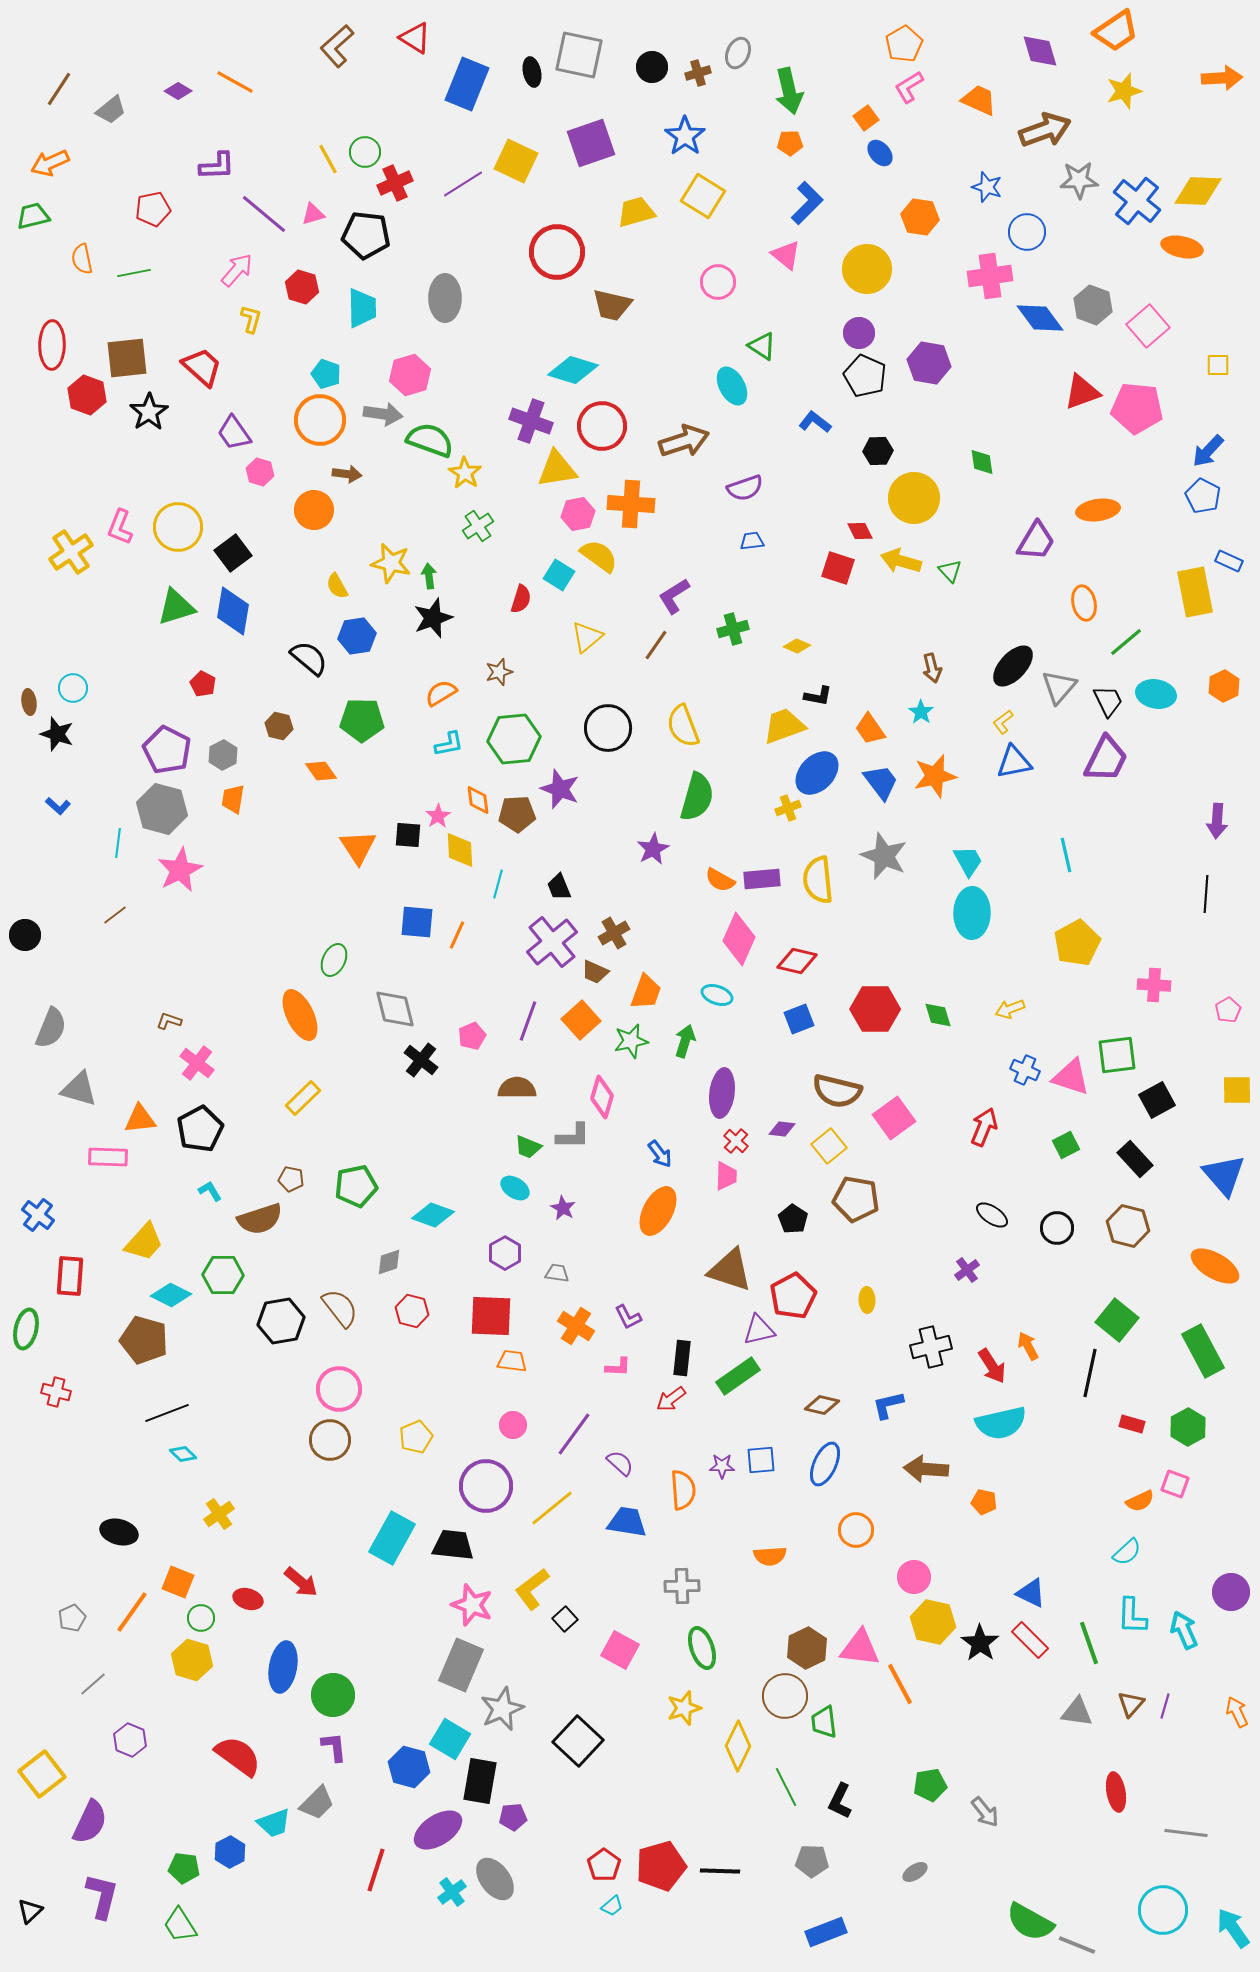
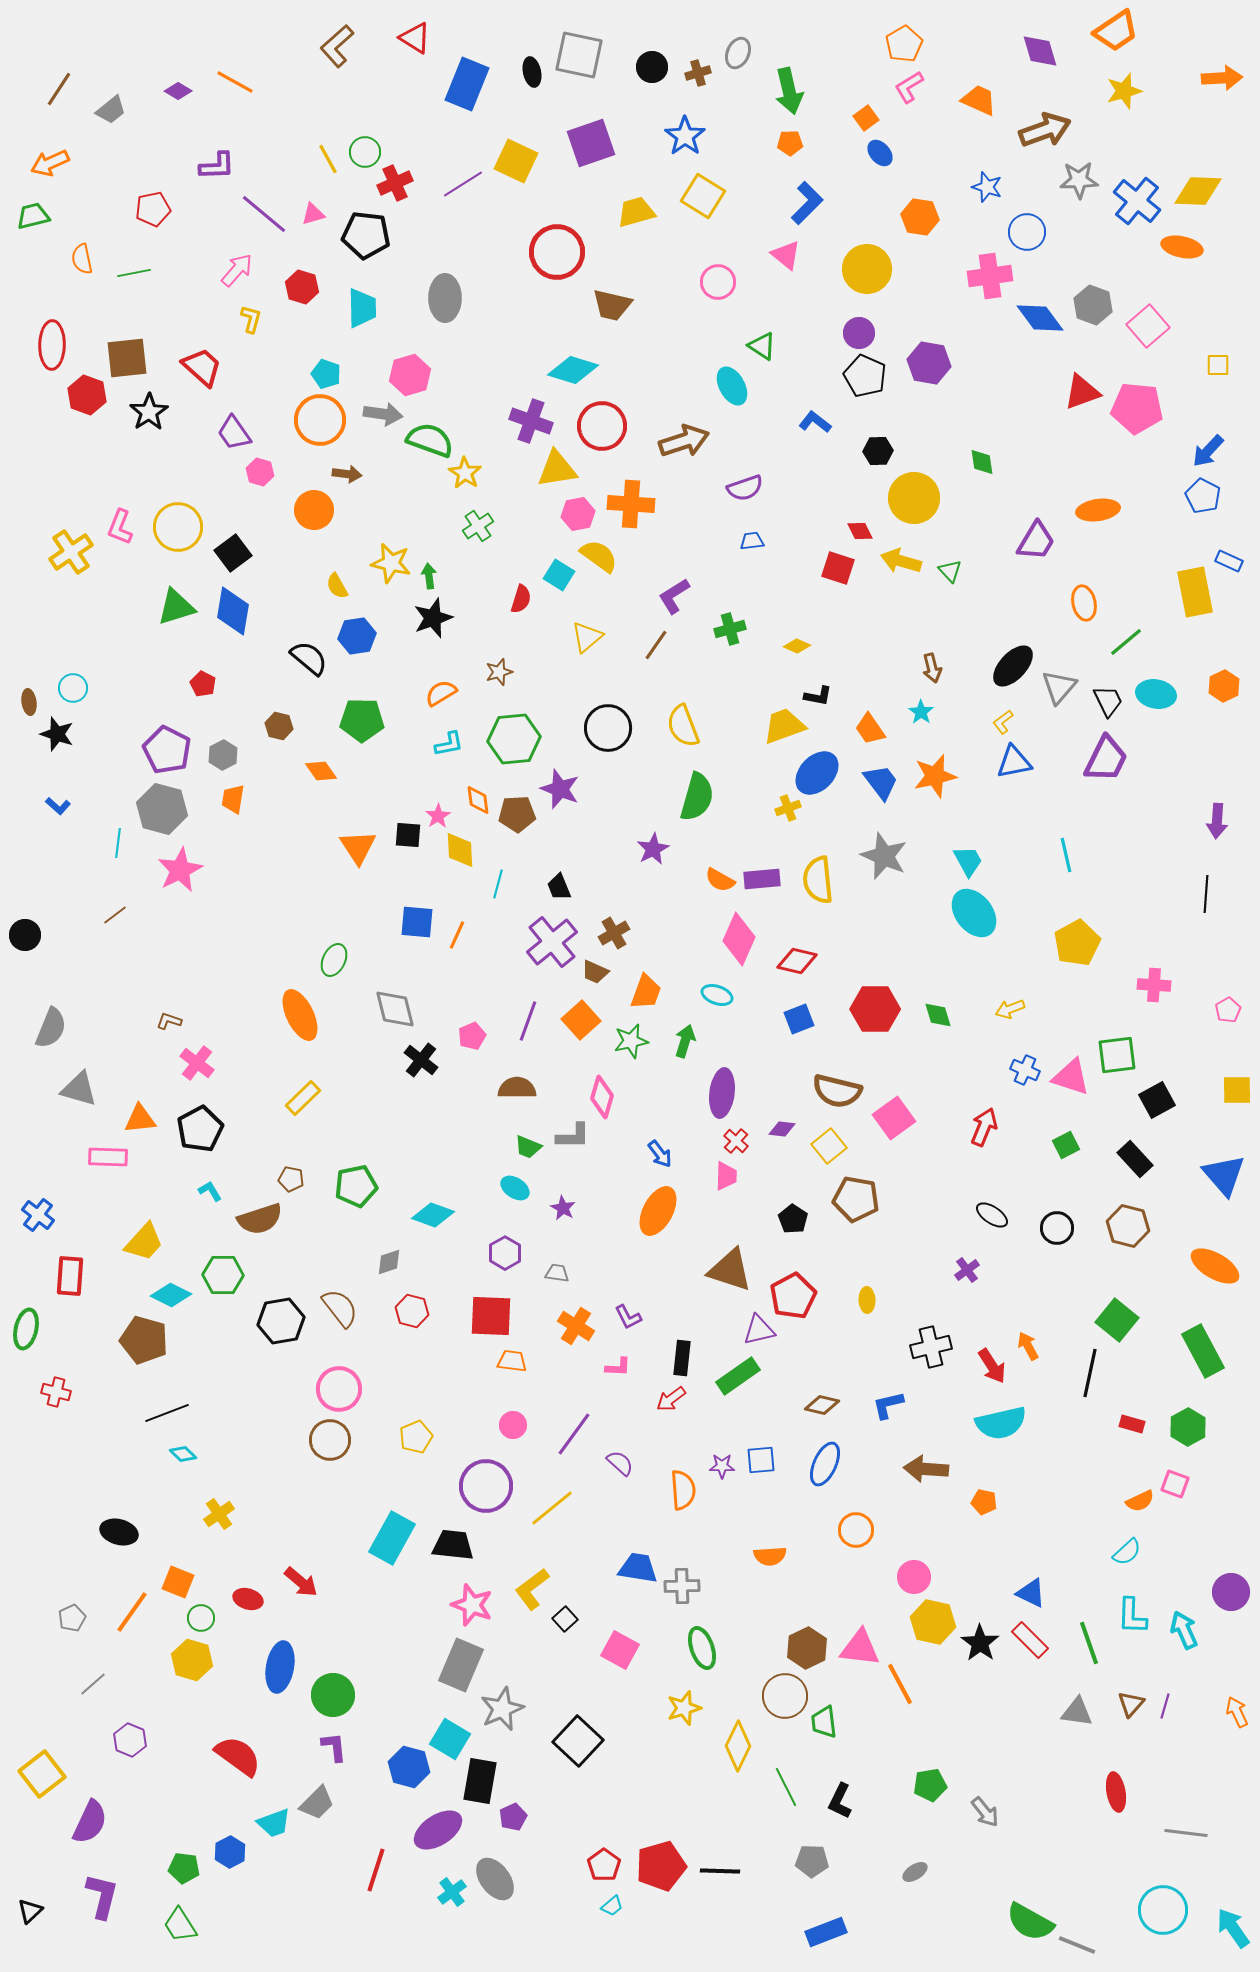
green cross at (733, 629): moved 3 px left
cyan ellipse at (972, 913): moved 2 px right; rotated 39 degrees counterclockwise
blue trapezoid at (627, 1522): moved 11 px right, 46 px down
blue ellipse at (283, 1667): moved 3 px left
purple pentagon at (513, 1817): rotated 20 degrees counterclockwise
